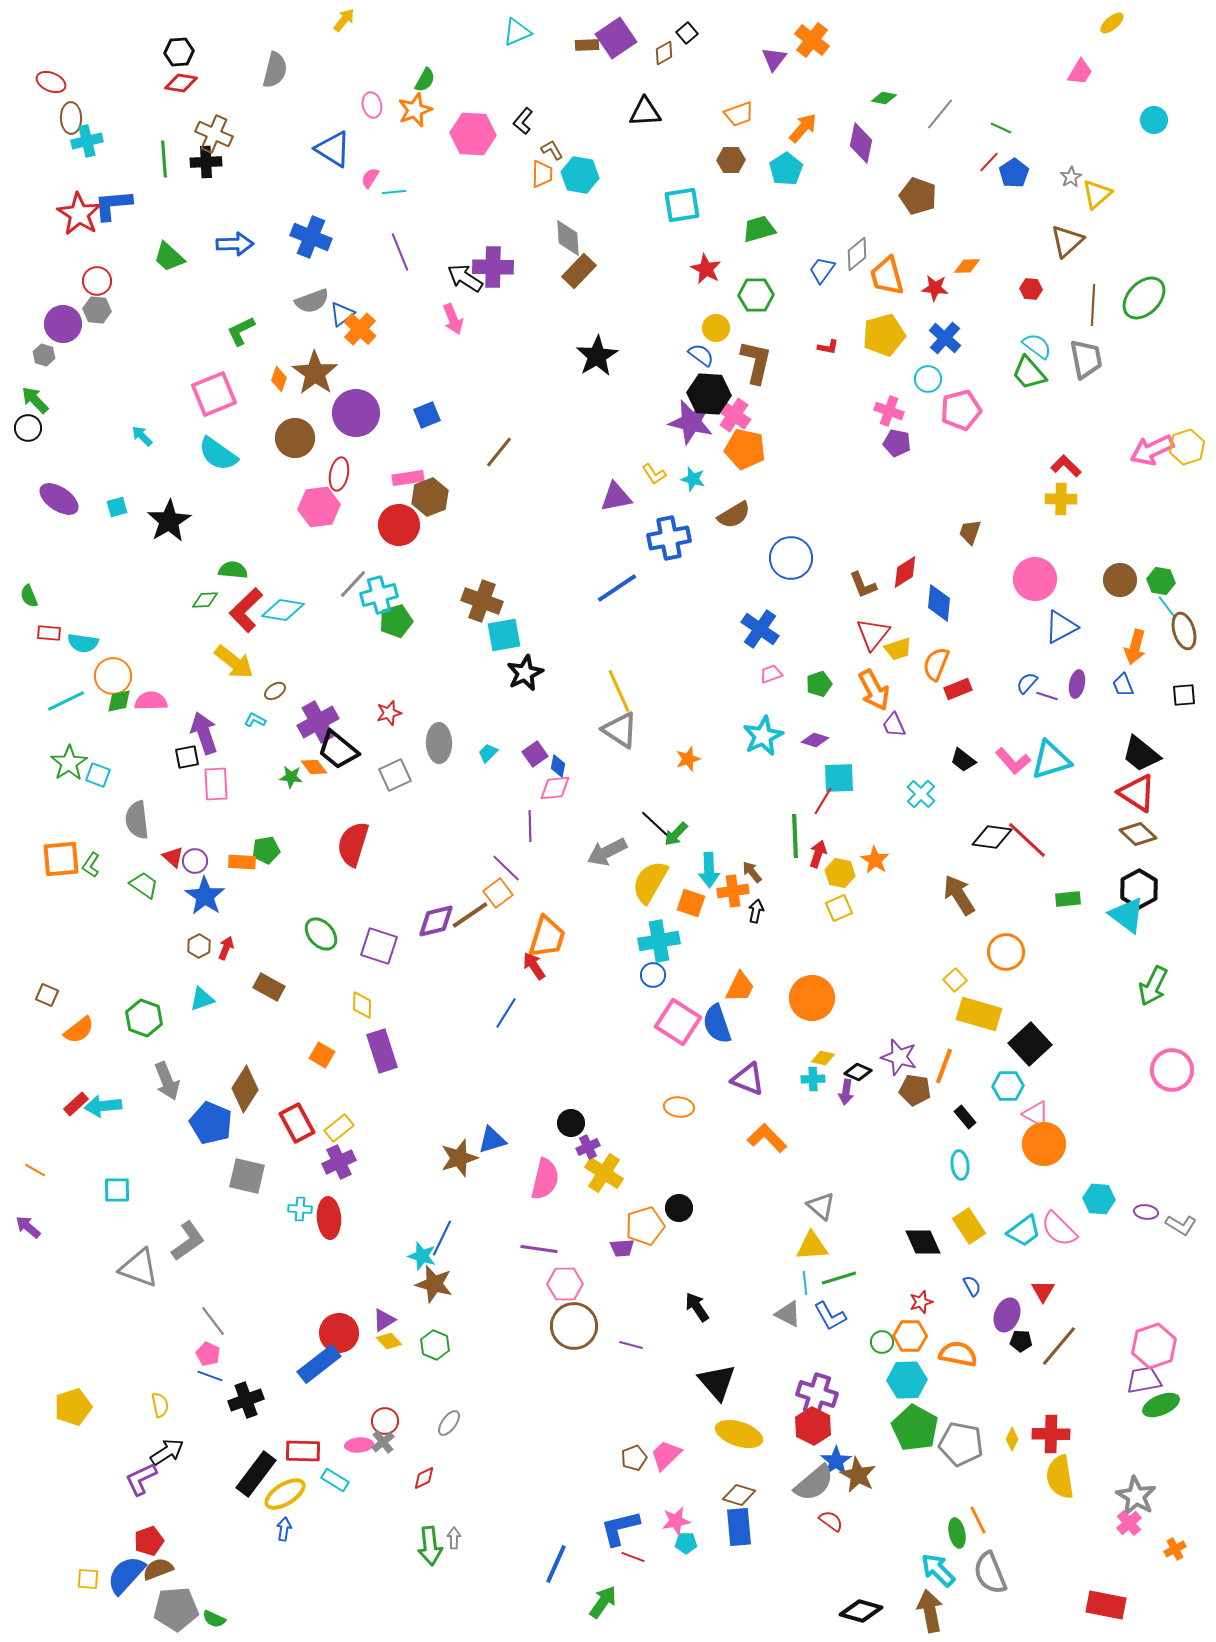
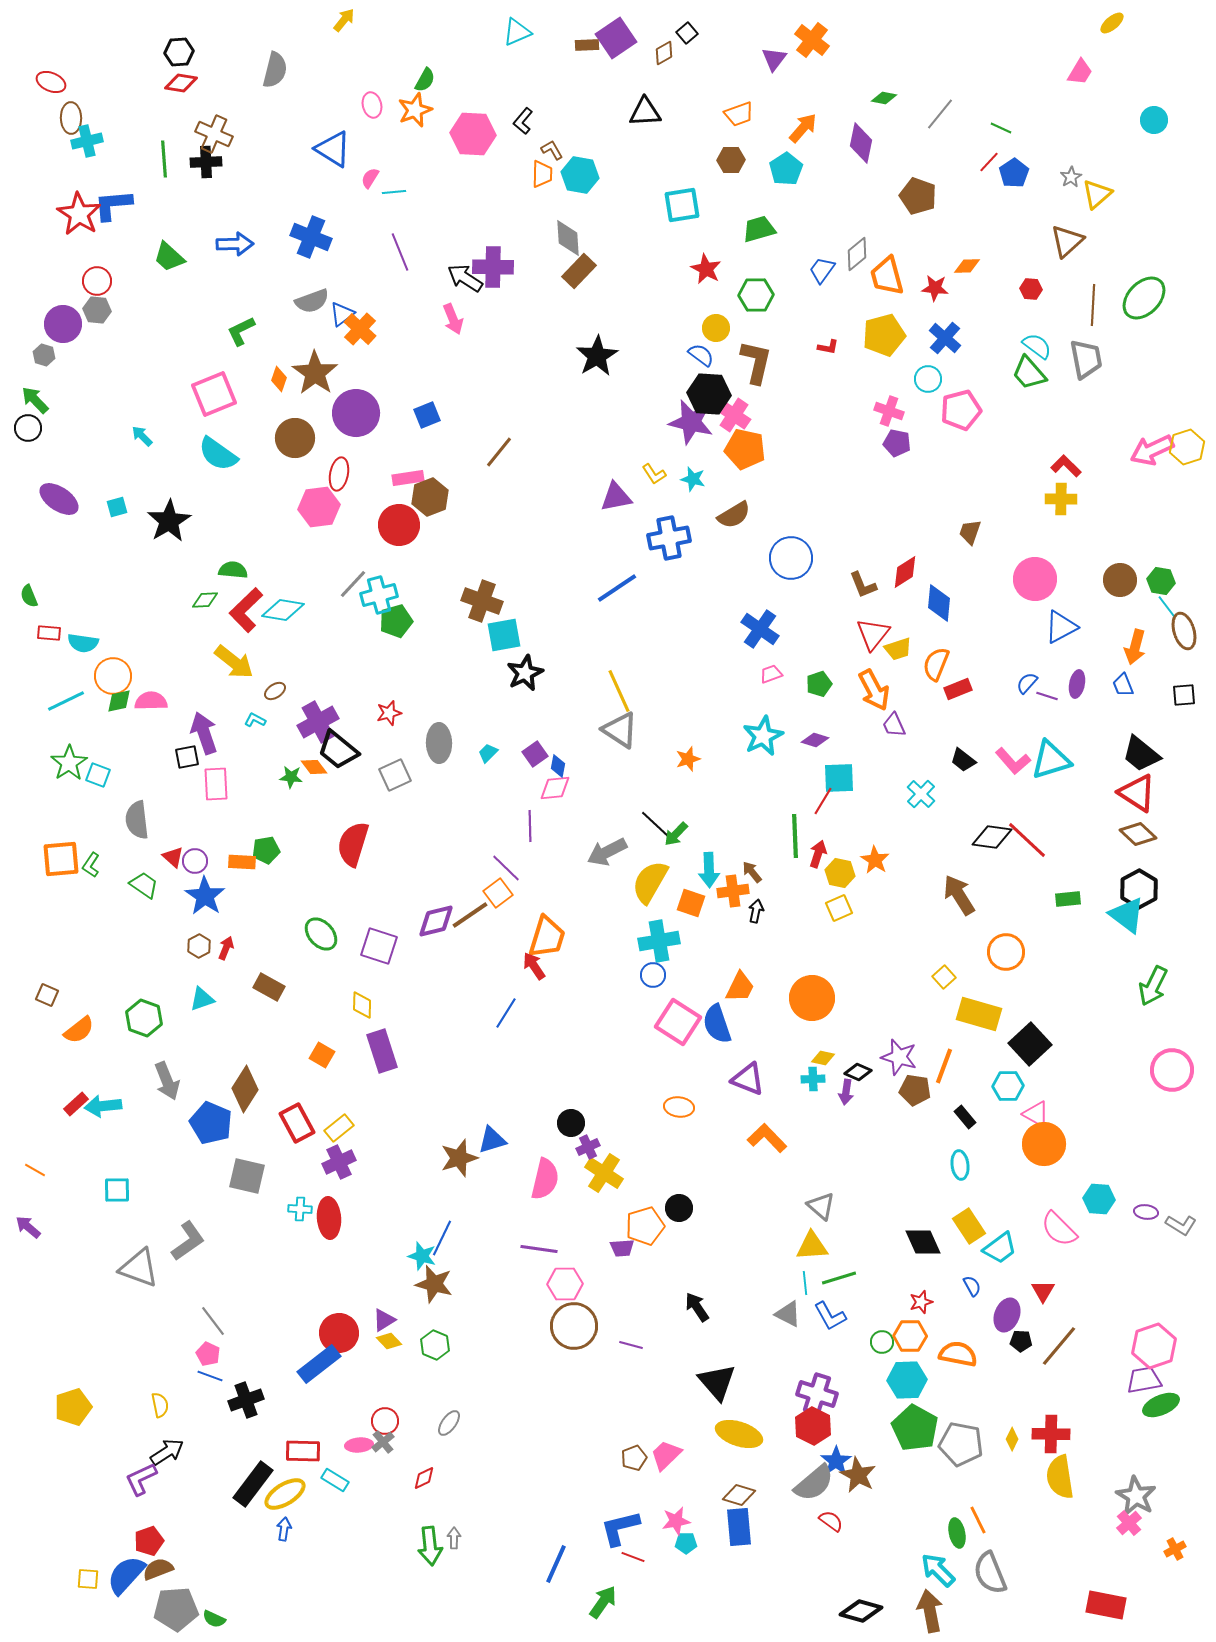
yellow square at (955, 980): moved 11 px left, 3 px up
cyan trapezoid at (1024, 1231): moved 24 px left, 17 px down
black rectangle at (256, 1474): moved 3 px left, 10 px down
